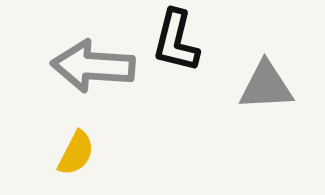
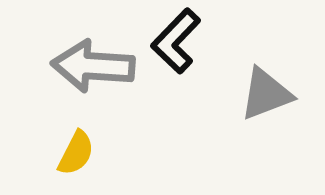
black L-shape: rotated 30 degrees clockwise
gray triangle: moved 8 px down; rotated 18 degrees counterclockwise
